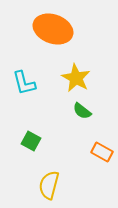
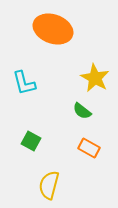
yellow star: moved 19 px right
orange rectangle: moved 13 px left, 4 px up
